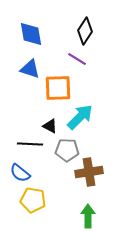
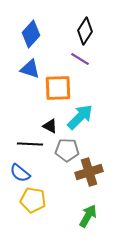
blue diamond: rotated 52 degrees clockwise
purple line: moved 3 px right
brown cross: rotated 8 degrees counterclockwise
green arrow: rotated 30 degrees clockwise
